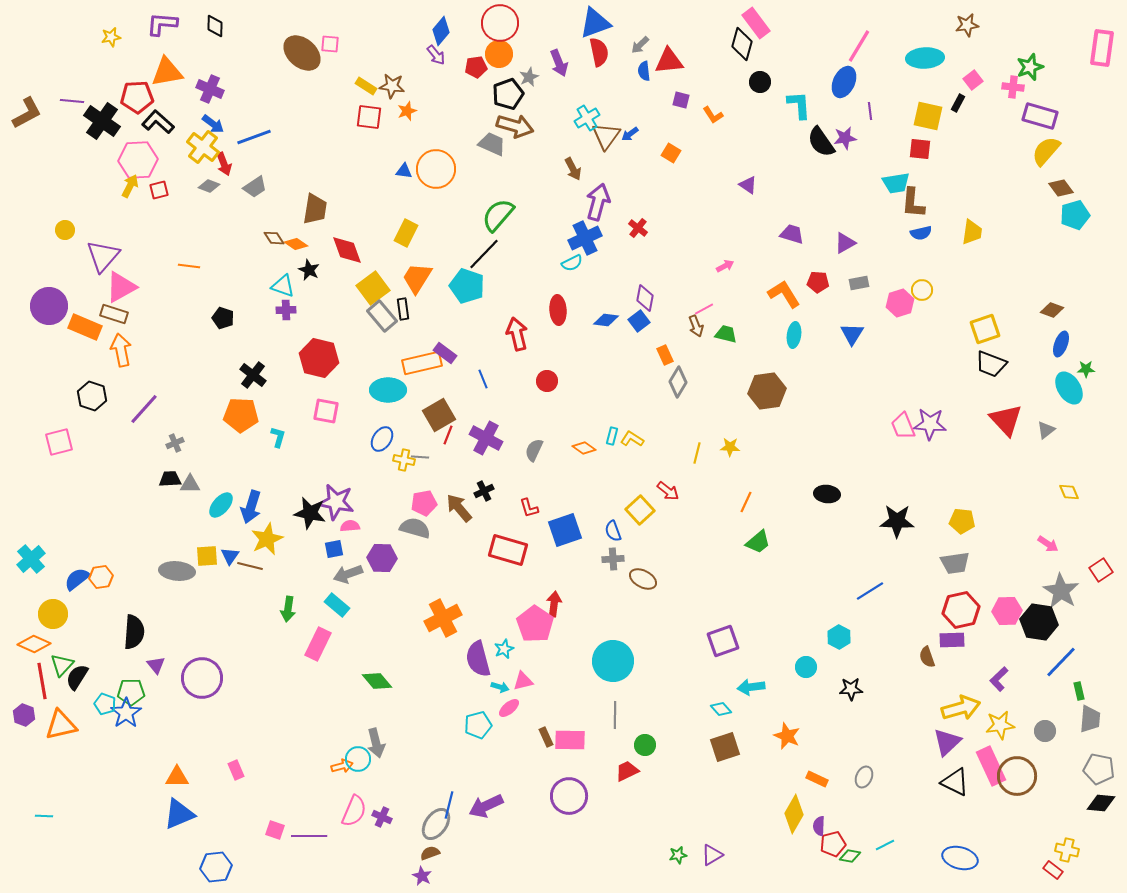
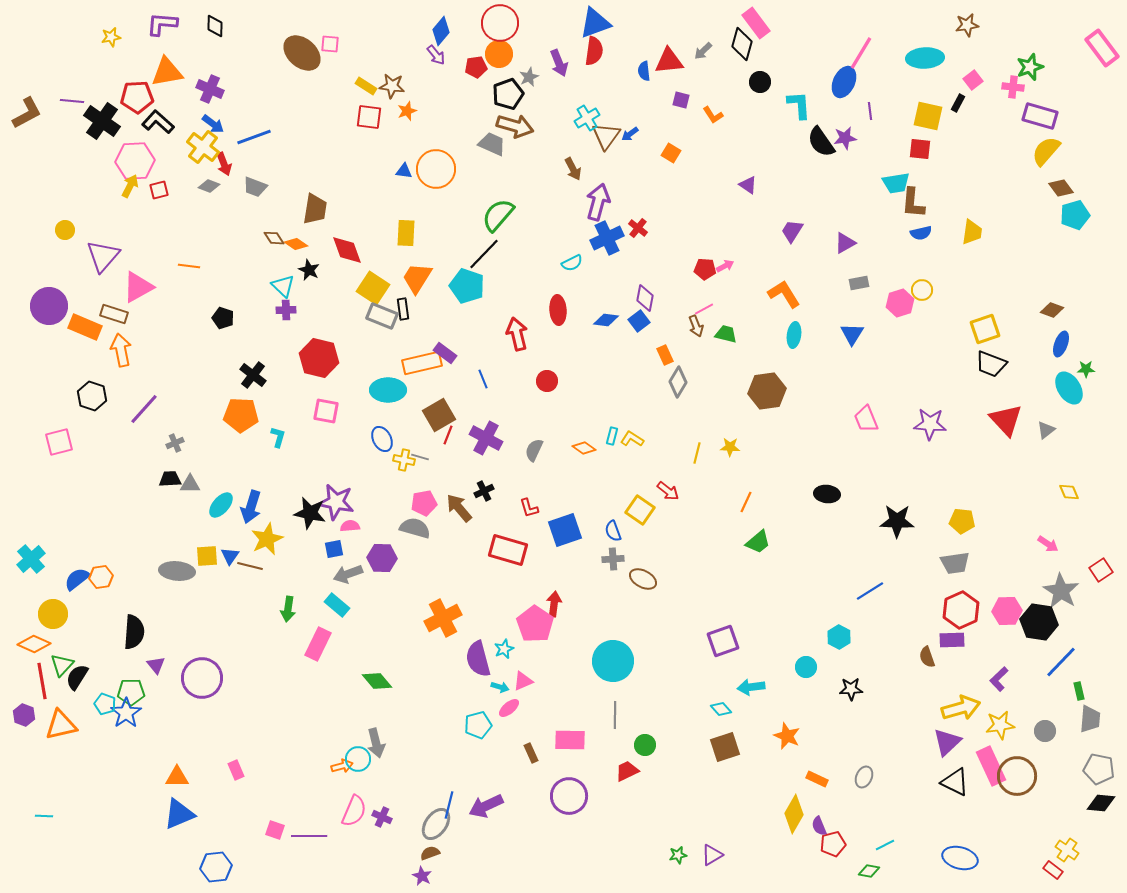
gray arrow at (640, 45): moved 63 px right, 6 px down
pink line at (859, 46): moved 2 px right, 7 px down
pink rectangle at (1102, 48): rotated 45 degrees counterclockwise
red semicircle at (599, 52): moved 5 px left, 1 px up; rotated 20 degrees clockwise
pink hexagon at (138, 160): moved 3 px left, 1 px down
gray trapezoid at (255, 187): rotated 55 degrees clockwise
yellow rectangle at (406, 233): rotated 24 degrees counterclockwise
purple trapezoid at (792, 234): moved 3 px up; rotated 75 degrees counterclockwise
blue cross at (585, 238): moved 22 px right
red pentagon at (818, 282): moved 113 px left, 13 px up
cyan triangle at (283, 286): rotated 25 degrees clockwise
pink triangle at (121, 287): moved 17 px right
yellow square at (373, 288): rotated 20 degrees counterclockwise
gray rectangle at (382, 316): rotated 28 degrees counterclockwise
pink trapezoid at (903, 426): moved 37 px left, 7 px up
blue ellipse at (382, 439): rotated 60 degrees counterclockwise
gray line at (420, 457): rotated 12 degrees clockwise
yellow square at (640, 510): rotated 12 degrees counterclockwise
red hexagon at (961, 610): rotated 12 degrees counterclockwise
pink triangle at (523, 681): rotated 10 degrees counterclockwise
brown rectangle at (546, 737): moved 15 px left, 16 px down
purple semicircle at (819, 826): rotated 24 degrees counterclockwise
yellow cross at (1067, 850): rotated 20 degrees clockwise
green diamond at (850, 856): moved 19 px right, 15 px down
